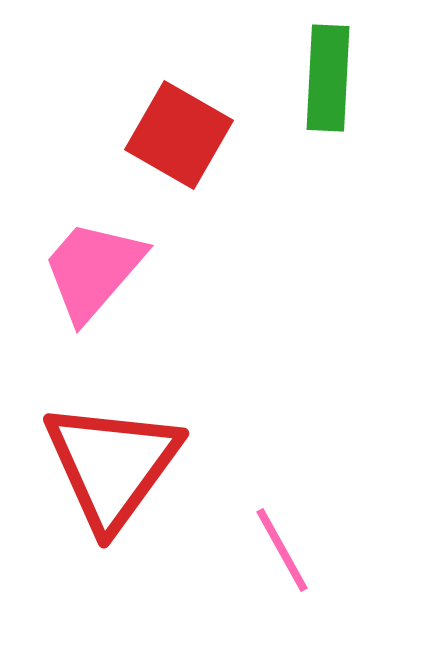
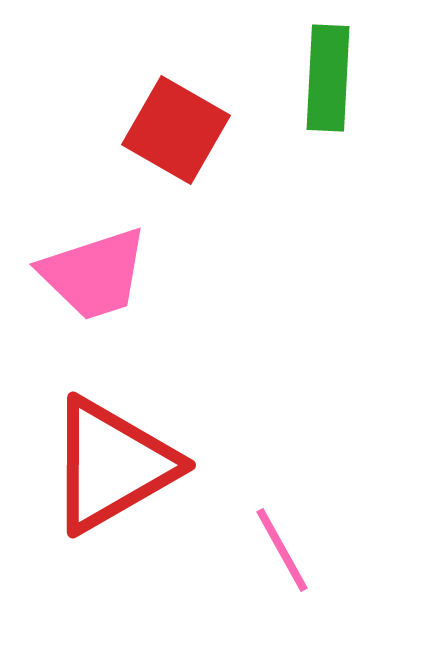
red square: moved 3 px left, 5 px up
pink trapezoid: moved 1 px right, 4 px down; rotated 149 degrees counterclockwise
red triangle: rotated 24 degrees clockwise
